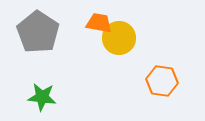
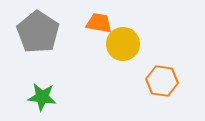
yellow circle: moved 4 px right, 6 px down
